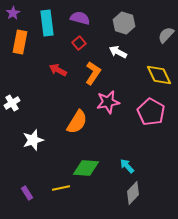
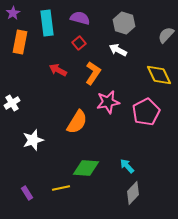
white arrow: moved 2 px up
pink pentagon: moved 5 px left; rotated 16 degrees clockwise
